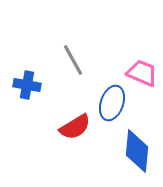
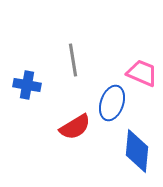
gray line: rotated 20 degrees clockwise
